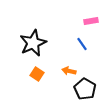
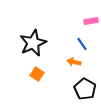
orange arrow: moved 5 px right, 9 px up
